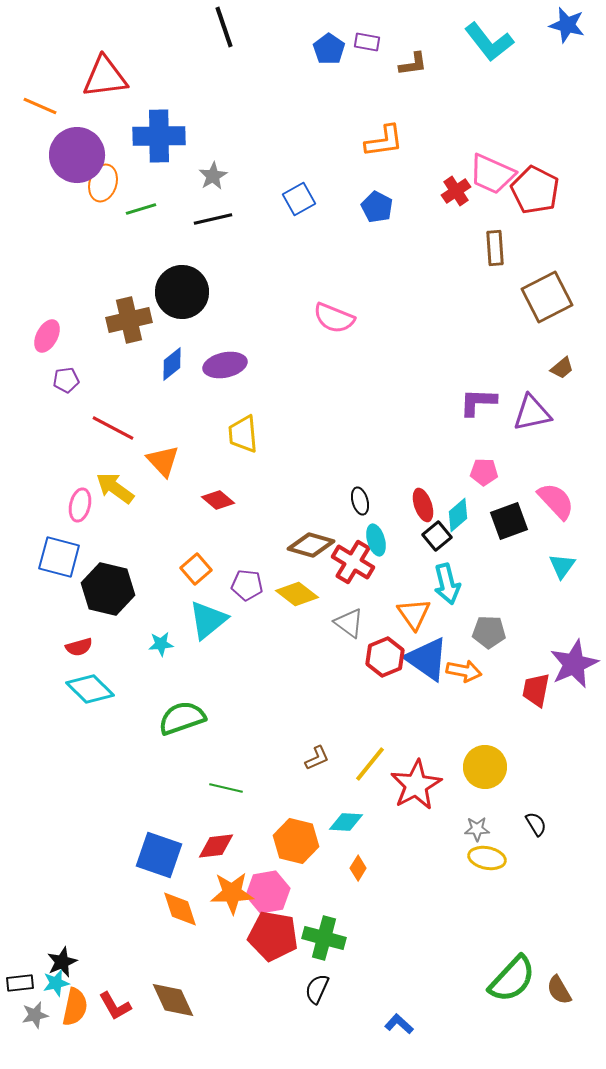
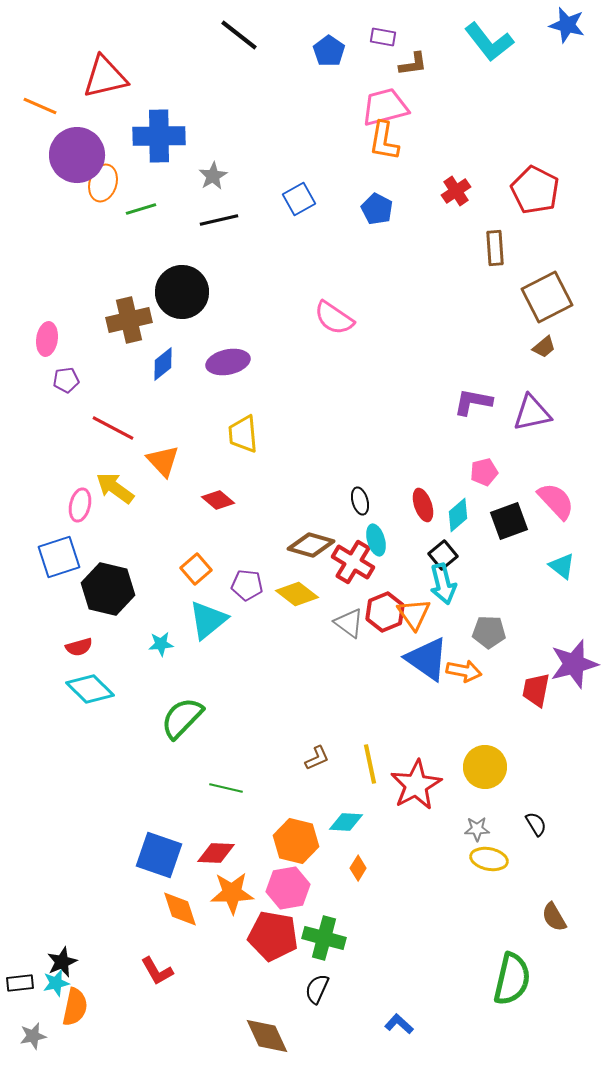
black line at (224, 27): moved 15 px right, 8 px down; rotated 33 degrees counterclockwise
purple rectangle at (367, 42): moved 16 px right, 5 px up
blue pentagon at (329, 49): moved 2 px down
red triangle at (105, 77): rotated 6 degrees counterclockwise
orange L-shape at (384, 141): rotated 108 degrees clockwise
pink trapezoid at (492, 174): moved 107 px left, 67 px up; rotated 141 degrees clockwise
blue pentagon at (377, 207): moved 2 px down
black line at (213, 219): moved 6 px right, 1 px down
pink semicircle at (334, 318): rotated 12 degrees clockwise
pink ellipse at (47, 336): moved 3 px down; rotated 20 degrees counterclockwise
blue diamond at (172, 364): moved 9 px left
purple ellipse at (225, 365): moved 3 px right, 3 px up
brown trapezoid at (562, 368): moved 18 px left, 21 px up
purple L-shape at (478, 402): moved 5 px left; rotated 9 degrees clockwise
pink pentagon at (484, 472): rotated 16 degrees counterclockwise
black square at (437, 536): moved 6 px right, 19 px down
blue square at (59, 557): rotated 33 degrees counterclockwise
cyan triangle at (562, 566): rotated 28 degrees counterclockwise
cyan arrow at (447, 584): moved 4 px left
red hexagon at (385, 657): moved 45 px up
purple star at (574, 664): rotated 9 degrees clockwise
green semicircle at (182, 718): rotated 27 degrees counterclockwise
yellow line at (370, 764): rotated 51 degrees counterclockwise
red diamond at (216, 846): moved 7 px down; rotated 9 degrees clockwise
yellow ellipse at (487, 858): moved 2 px right, 1 px down
pink hexagon at (268, 892): moved 20 px right, 4 px up
green semicircle at (512, 979): rotated 30 degrees counterclockwise
brown semicircle at (559, 990): moved 5 px left, 73 px up
brown diamond at (173, 1000): moved 94 px right, 36 px down
red L-shape at (115, 1006): moved 42 px right, 35 px up
gray star at (35, 1015): moved 2 px left, 21 px down
